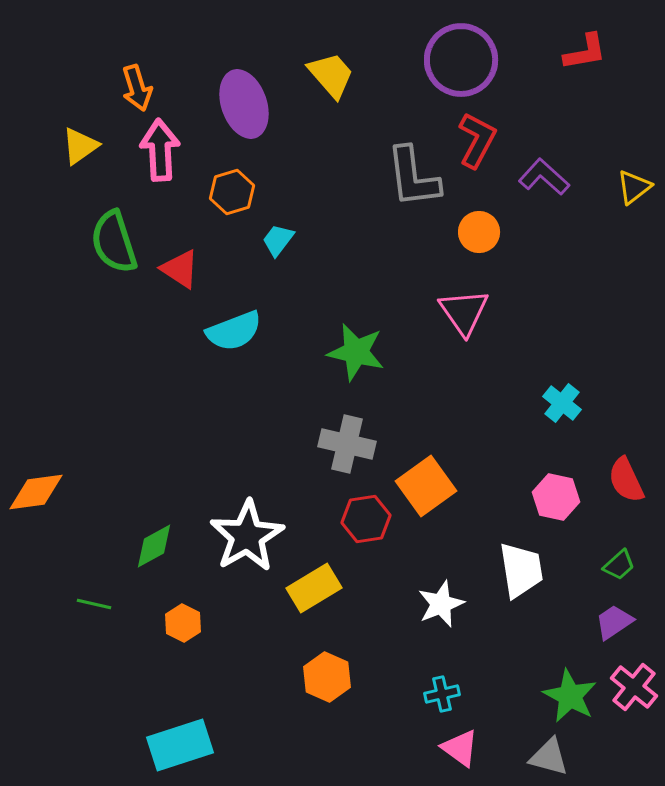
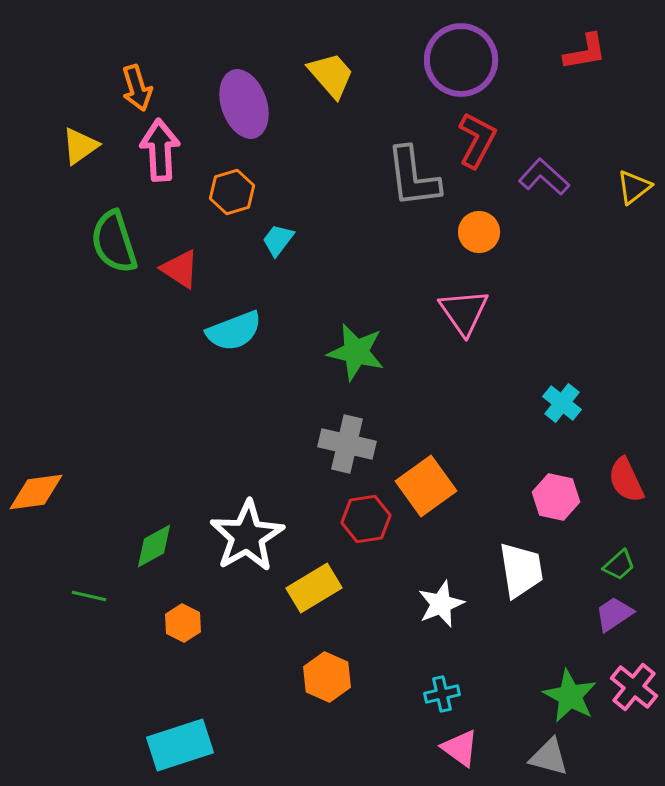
green line at (94, 604): moved 5 px left, 8 px up
purple trapezoid at (614, 622): moved 8 px up
